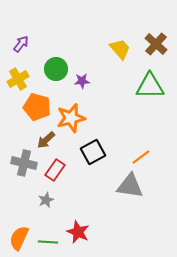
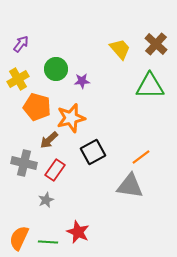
brown arrow: moved 3 px right
